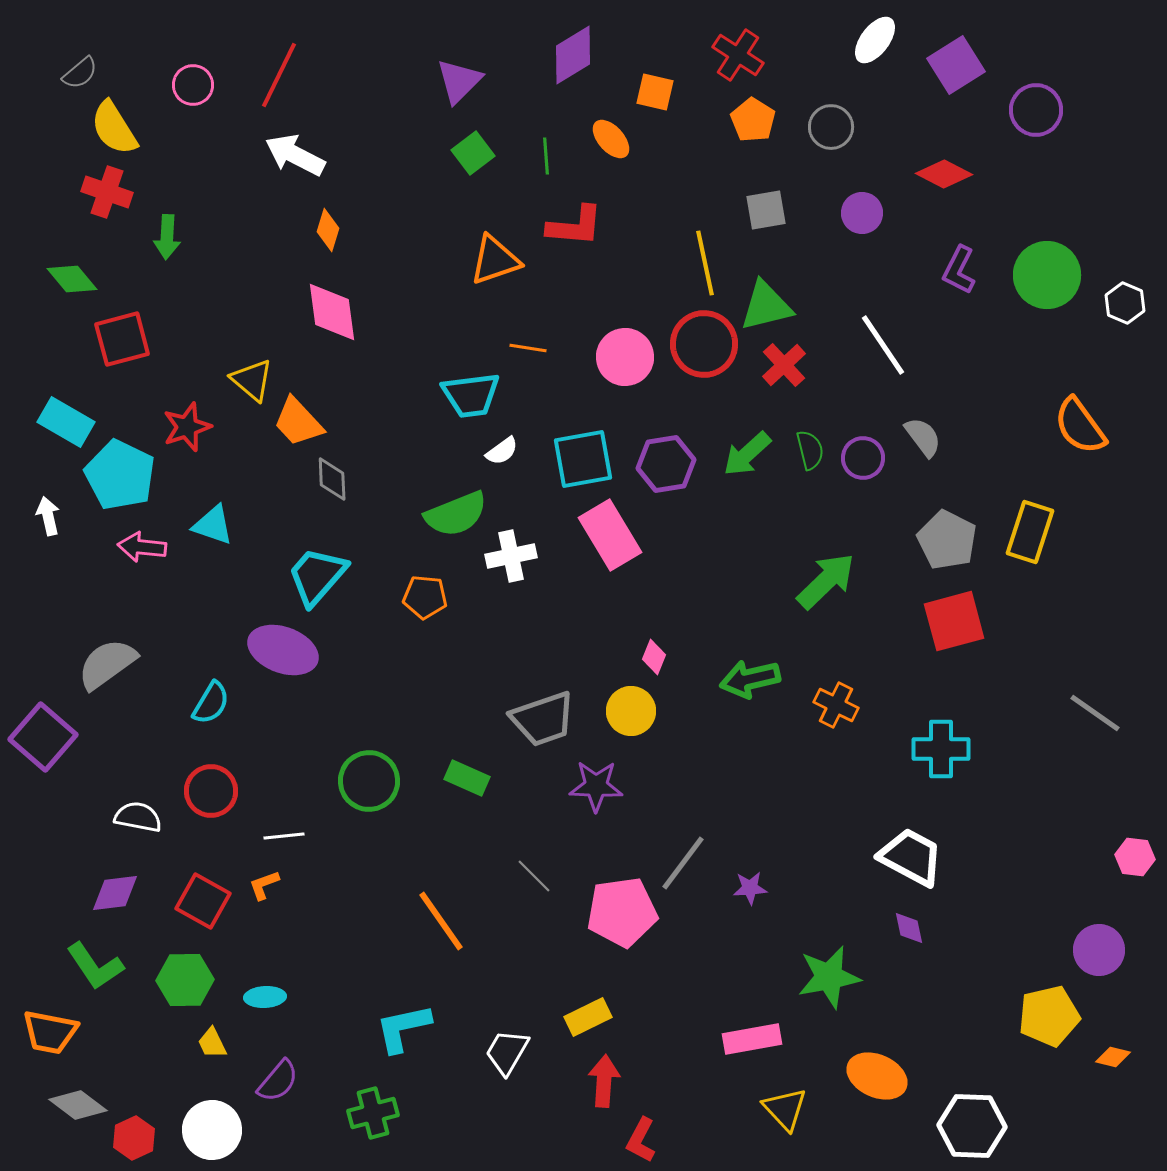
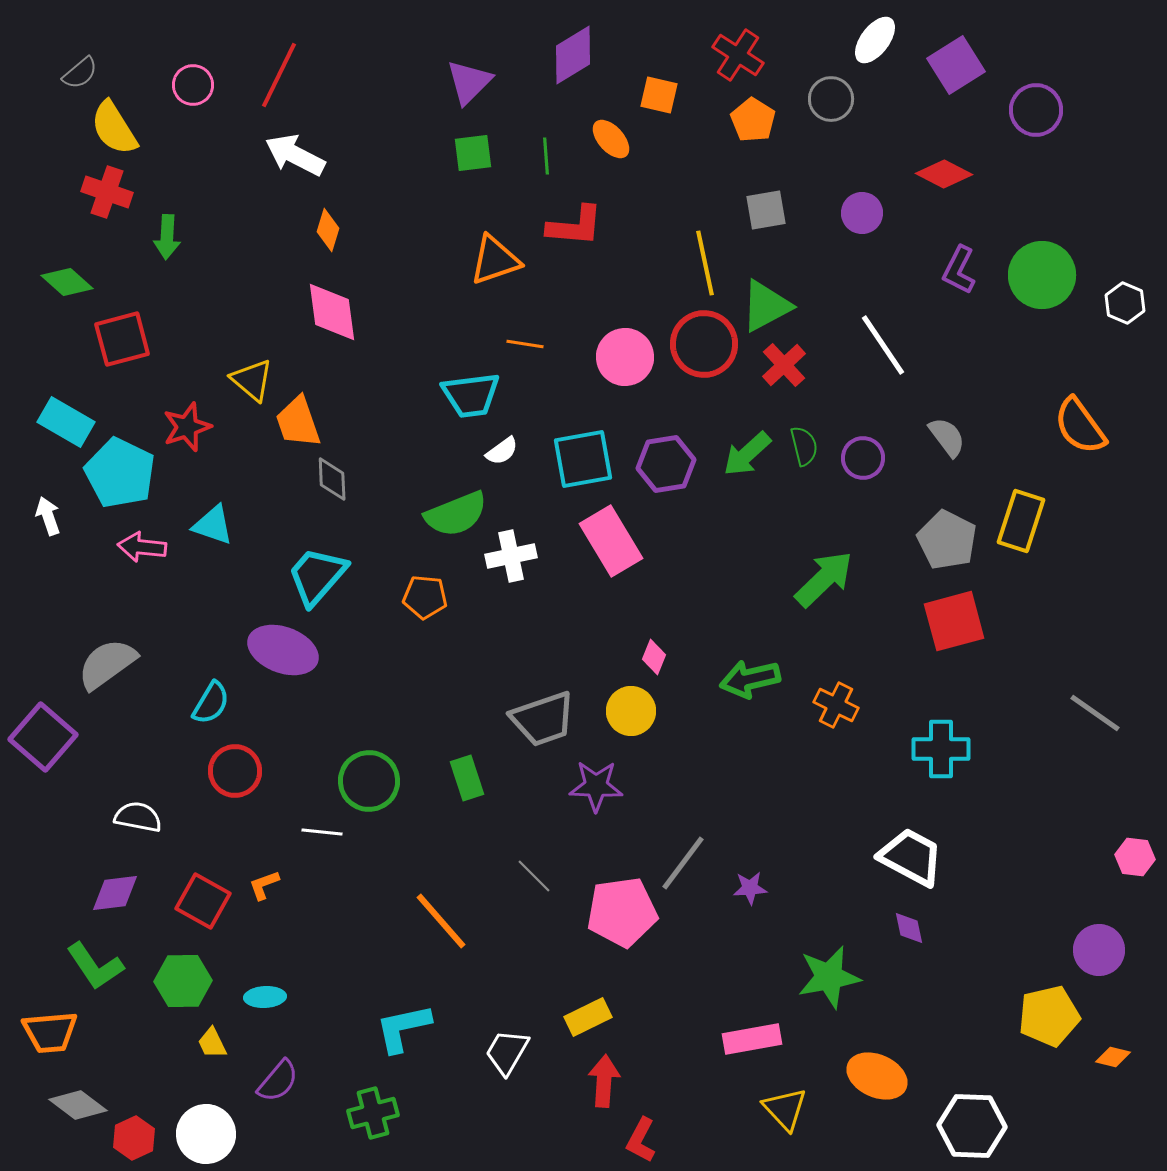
purple triangle at (459, 81): moved 10 px right, 1 px down
orange square at (655, 92): moved 4 px right, 3 px down
gray circle at (831, 127): moved 28 px up
green square at (473, 153): rotated 30 degrees clockwise
green circle at (1047, 275): moved 5 px left
green diamond at (72, 279): moved 5 px left, 3 px down; rotated 9 degrees counterclockwise
green triangle at (766, 306): rotated 14 degrees counterclockwise
orange line at (528, 348): moved 3 px left, 4 px up
orange trapezoid at (298, 422): rotated 24 degrees clockwise
gray semicircle at (923, 437): moved 24 px right
green semicircle at (810, 450): moved 6 px left, 4 px up
cyan pentagon at (120, 475): moved 2 px up
white arrow at (48, 516): rotated 6 degrees counterclockwise
yellow rectangle at (1030, 532): moved 9 px left, 11 px up
pink rectangle at (610, 535): moved 1 px right, 6 px down
green arrow at (826, 581): moved 2 px left, 2 px up
green rectangle at (467, 778): rotated 48 degrees clockwise
red circle at (211, 791): moved 24 px right, 20 px up
white line at (284, 836): moved 38 px right, 4 px up; rotated 12 degrees clockwise
orange line at (441, 921): rotated 6 degrees counterclockwise
green hexagon at (185, 980): moved 2 px left, 1 px down
orange trapezoid at (50, 1032): rotated 16 degrees counterclockwise
white circle at (212, 1130): moved 6 px left, 4 px down
